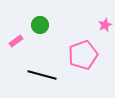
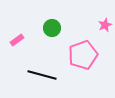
green circle: moved 12 px right, 3 px down
pink rectangle: moved 1 px right, 1 px up
